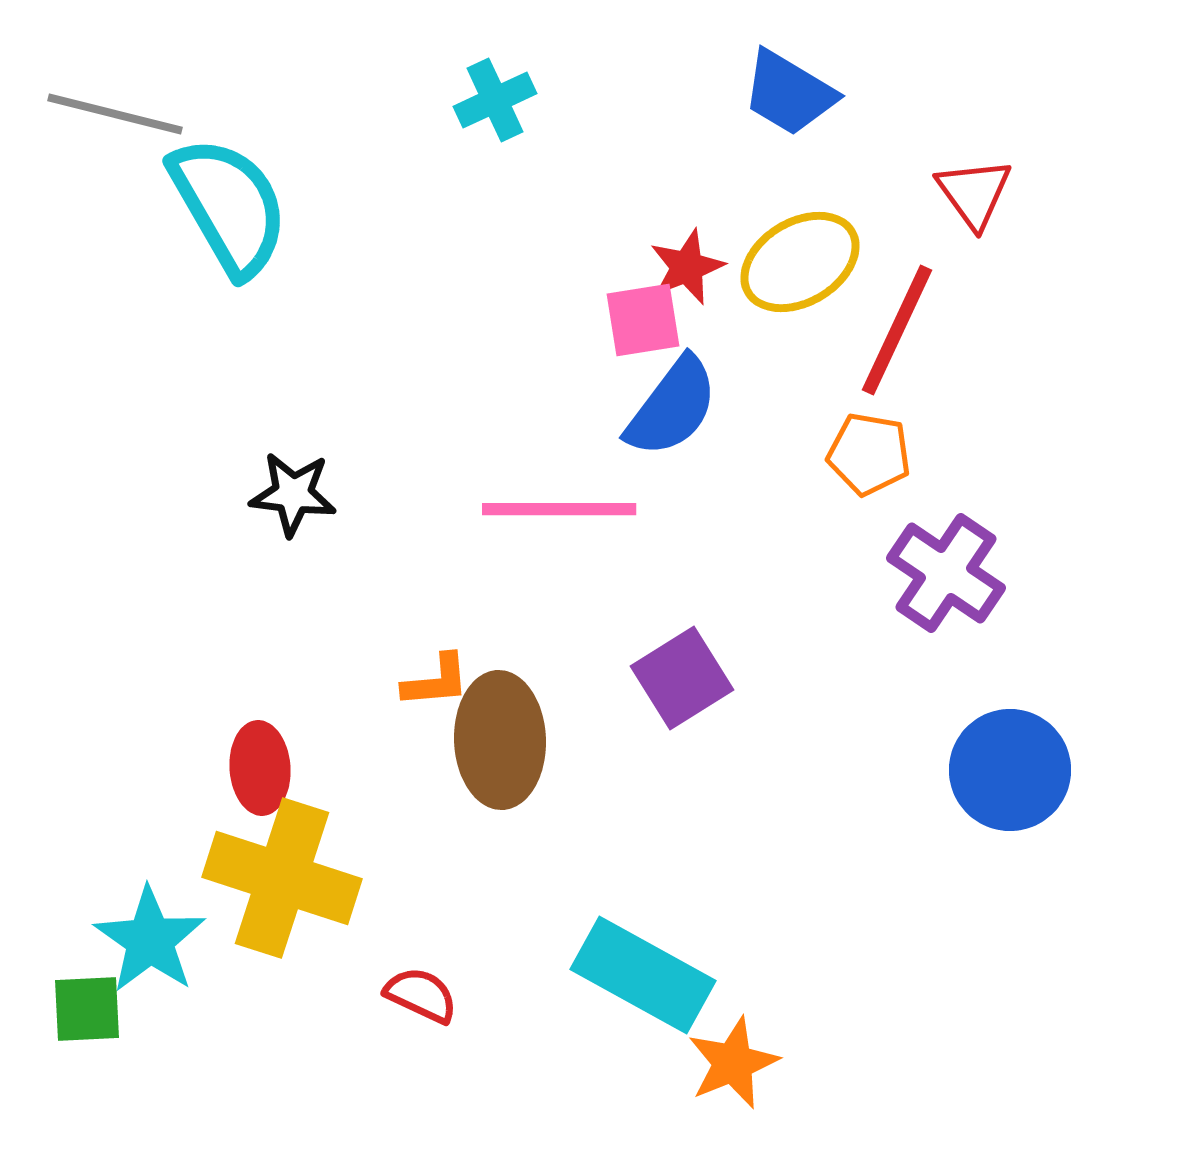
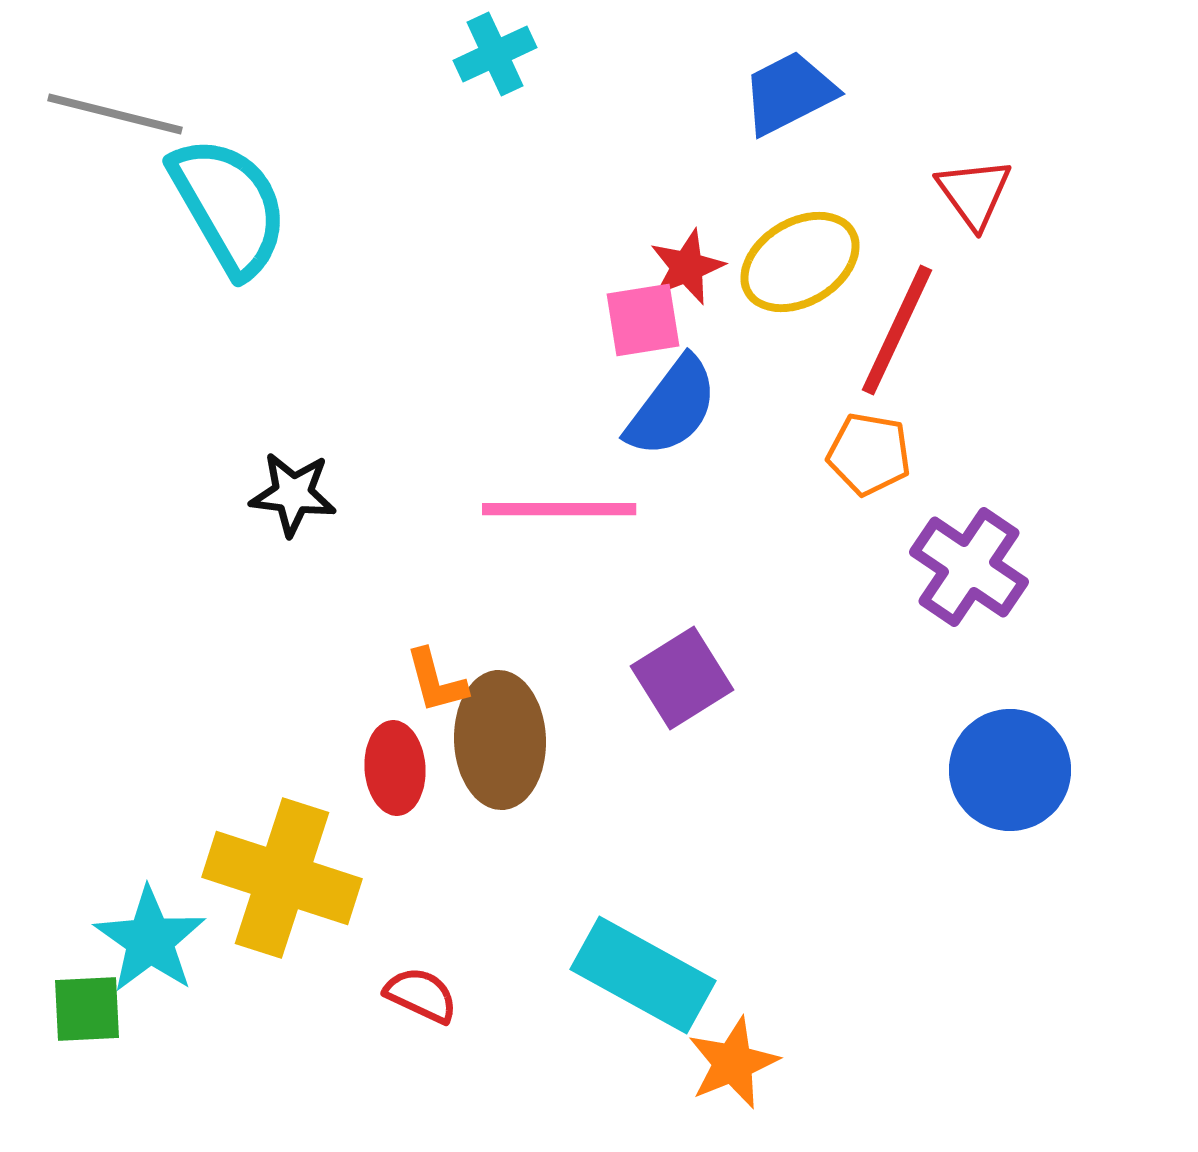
blue trapezoid: rotated 122 degrees clockwise
cyan cross: moved 46 px up
purple cross: moved 23 px right, 6 px up
orange L-shape: rotated 80 degrees clockwise
red ellipse: moved 135 px right
